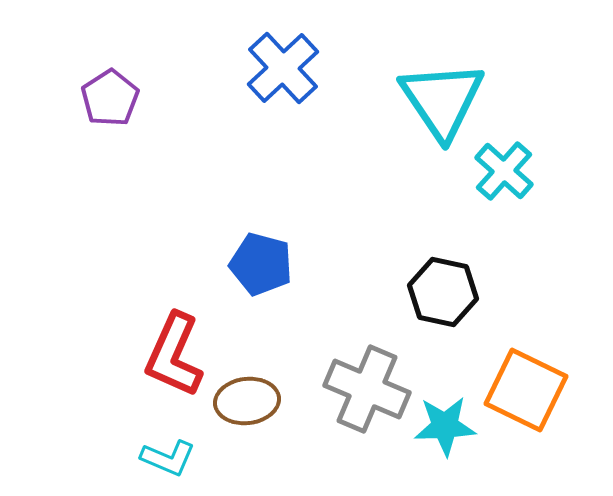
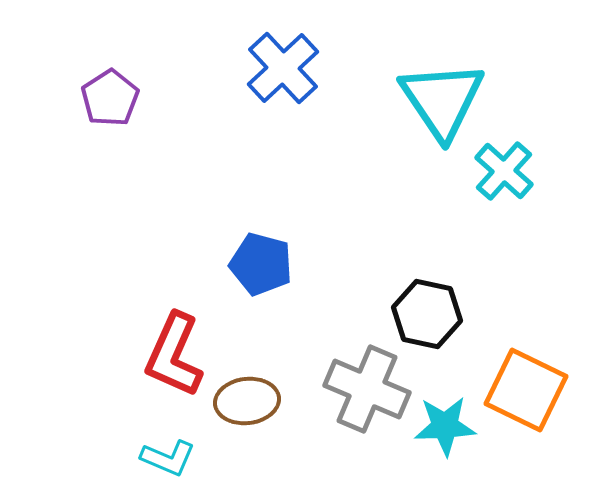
black hexagon: moved 16 px left, 22 px down
